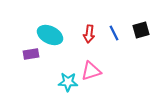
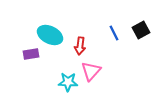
black square: rotated 12 degrees counterclockwise
red arrow: moved 9 px left, 12 px down
pink triangle: rotated 30 degrees counterclockwise
